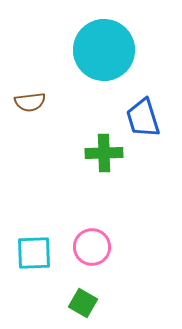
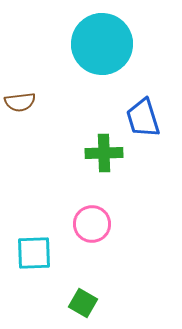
cyan circle: moved 2 px left, 6 px up
brown semicircle: moved 10 px left
pink circle: moved 23 px up
